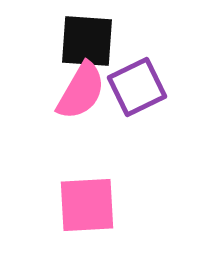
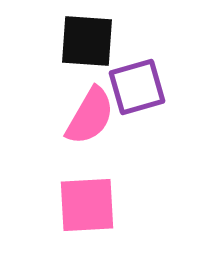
purple square: rotated 10 degrees clockwise
pink semicircle: moved 9 px right, 25 px down
